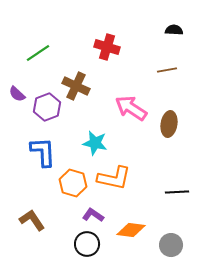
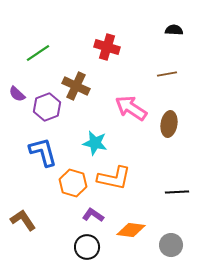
brown line: moved 4 px down
blue L-shape: rotated 12 degrees counterclockwise
brown L-shape: moved 9 px left
black circle: moved 3 px down
